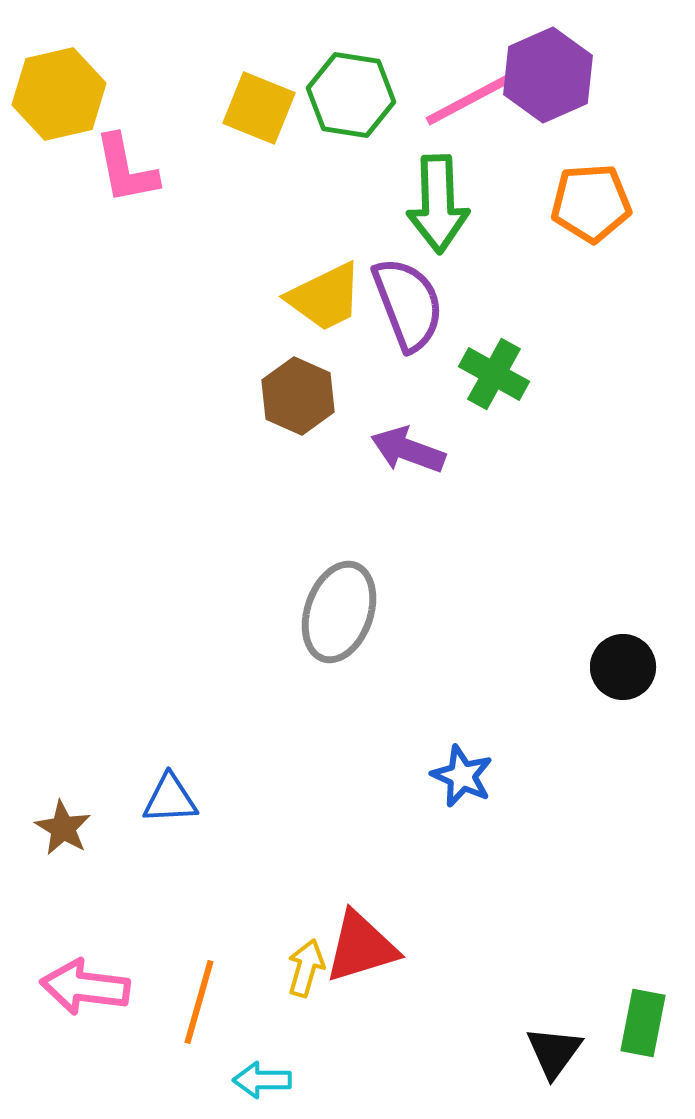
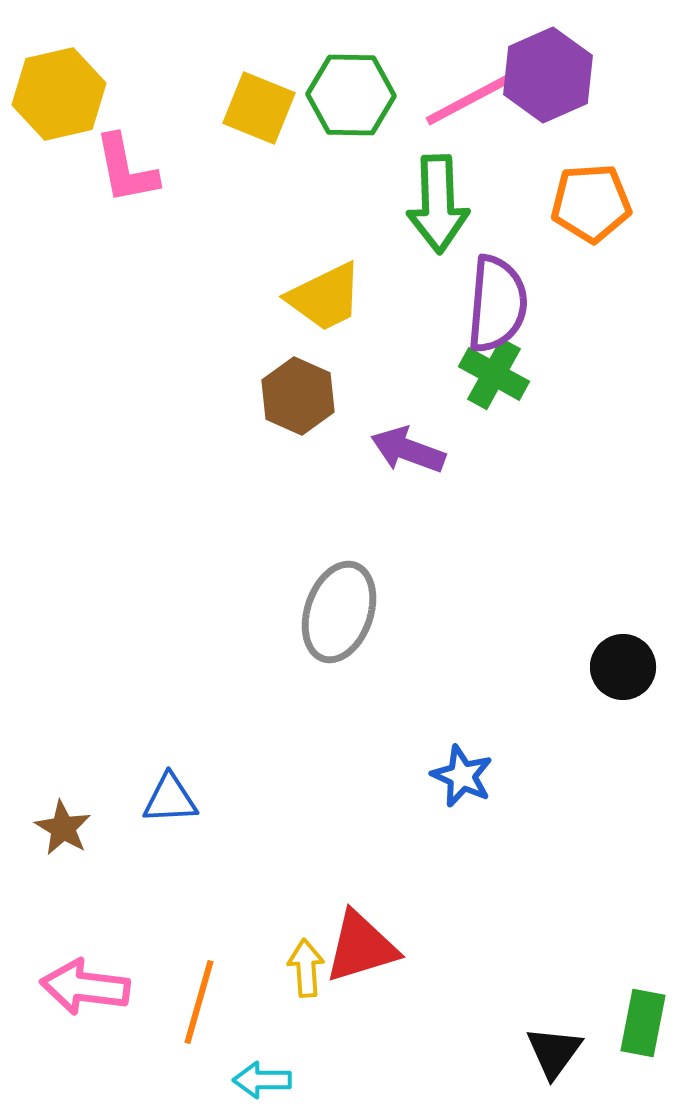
green hexagon: rotated 8 degrees counterclockwise
purple semicircle: moved 89 px right; rotated 26 degrees clockwise
yellow arrow: rotated 20 degrees counterclockwise
